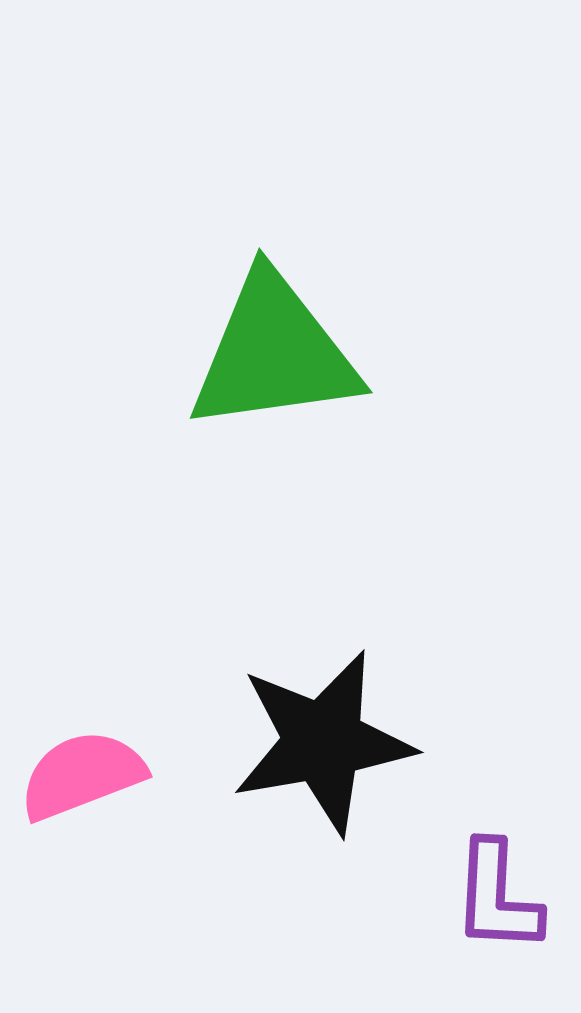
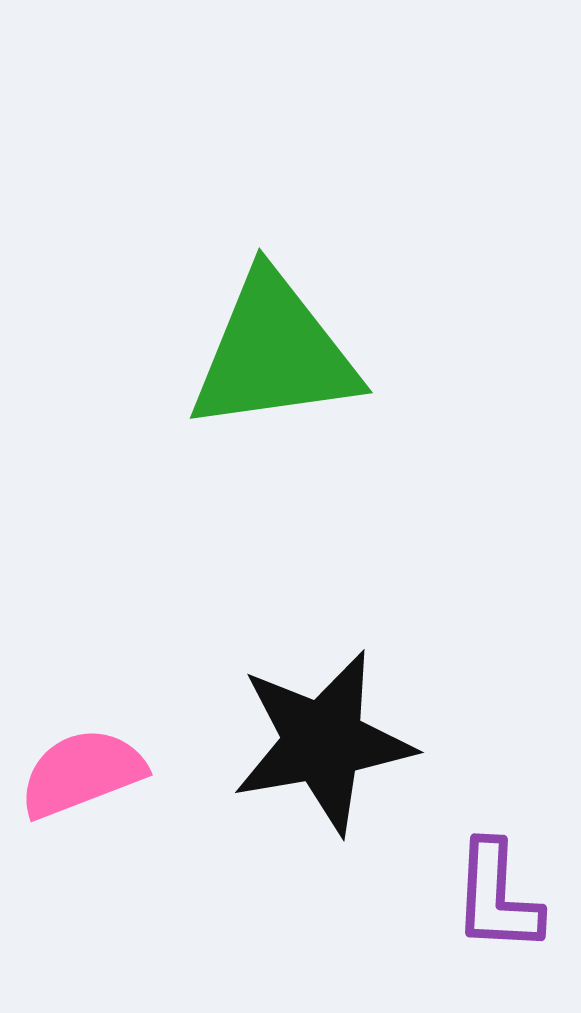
pink semicircle: moved 2 px up
